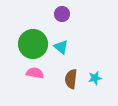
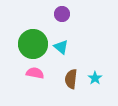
cyan star: rotated 24 degrees counterclockwise
